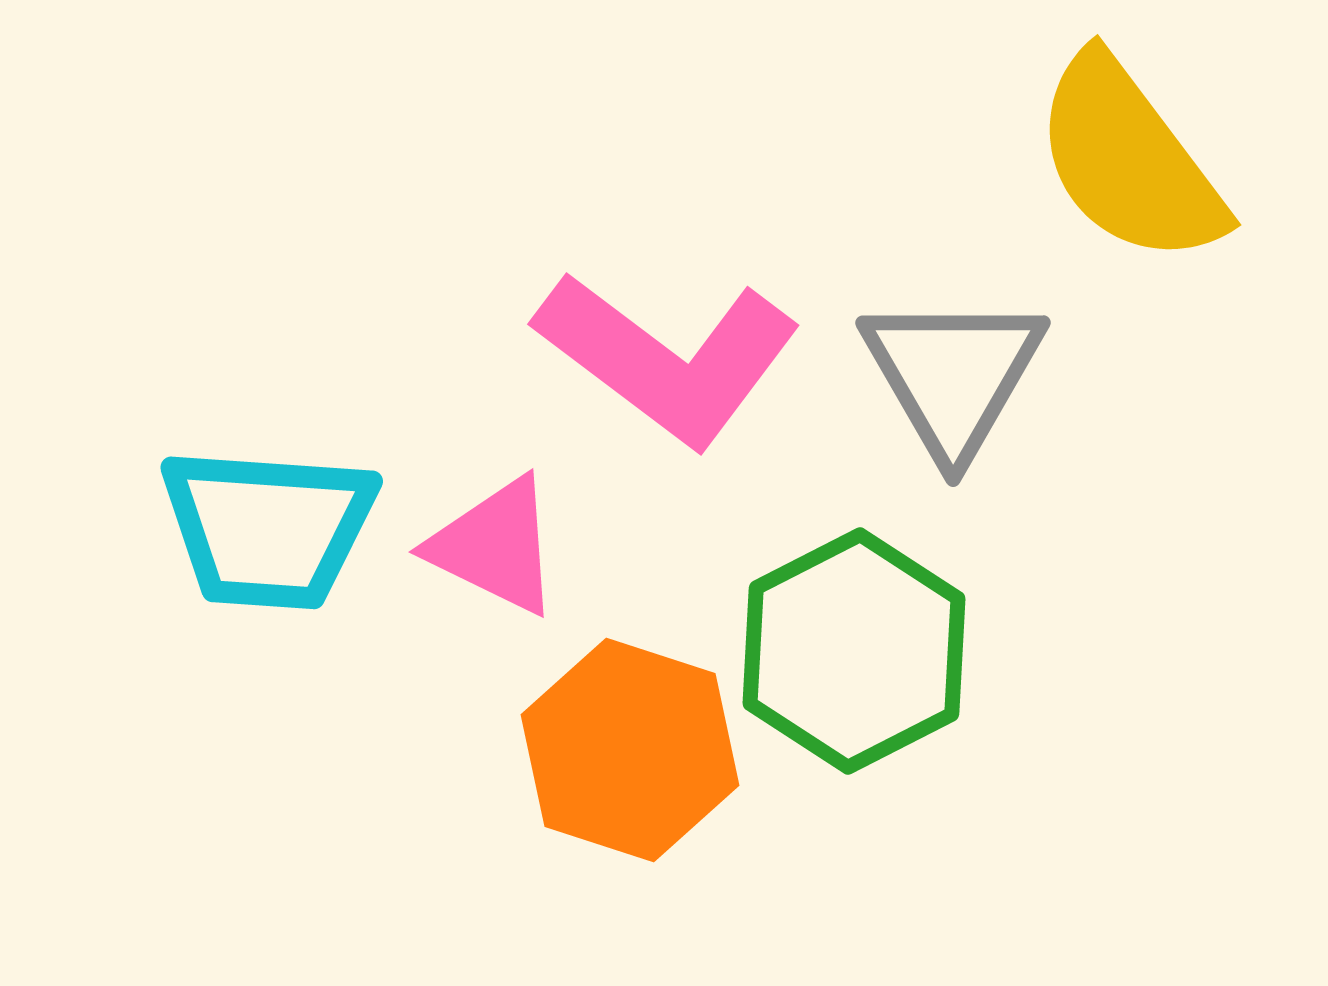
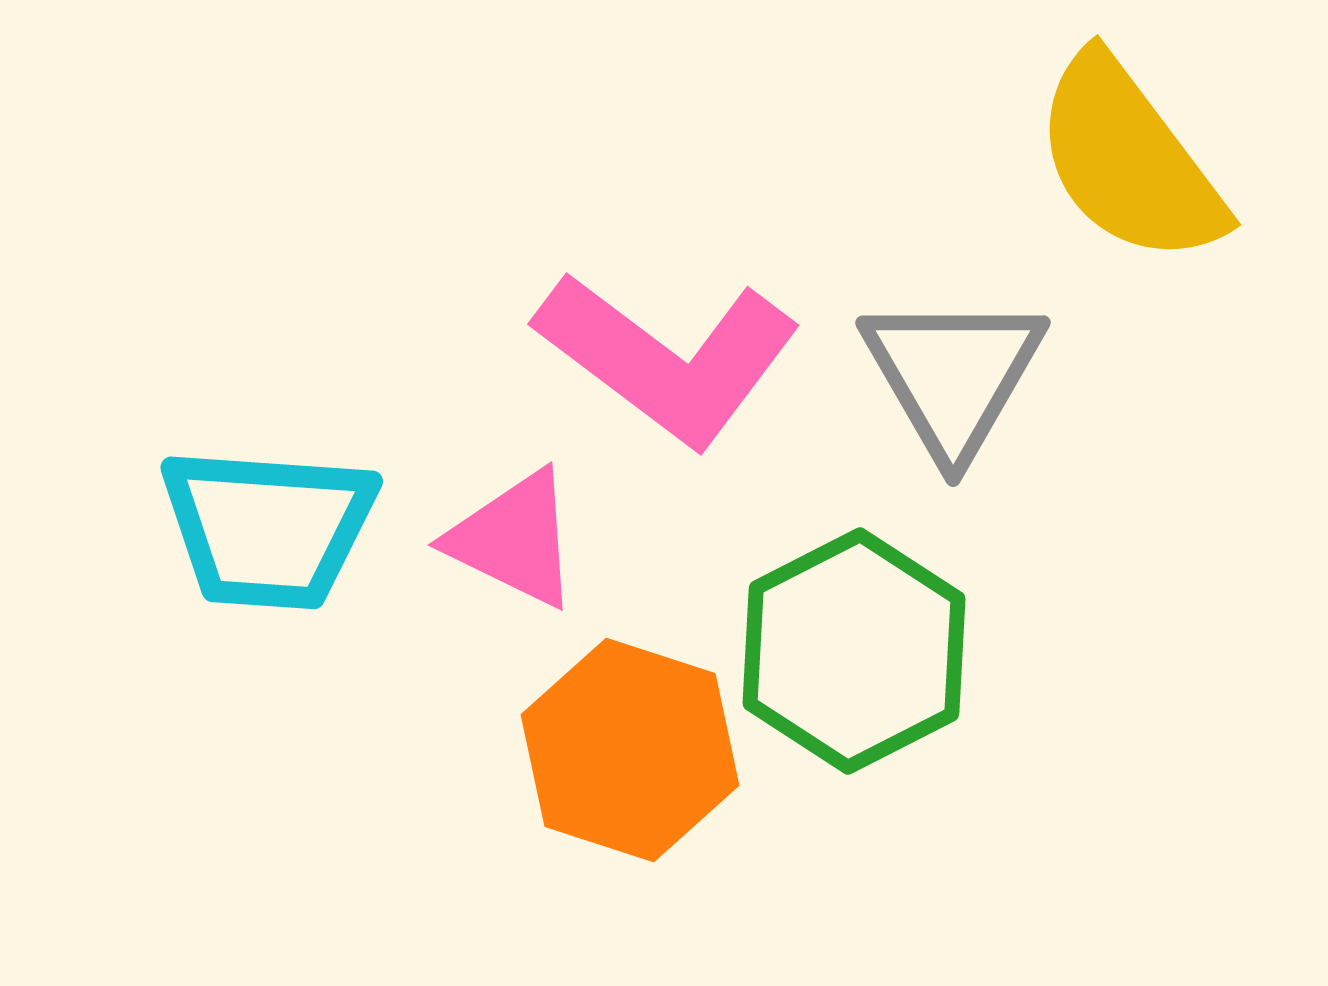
pink triangle: moved 19 px right, 7 px up
